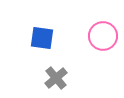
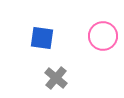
gray cross: rotated 10 degrees counterclockwise
